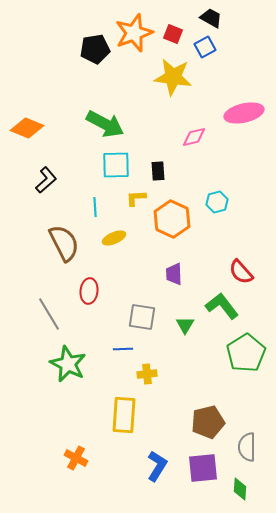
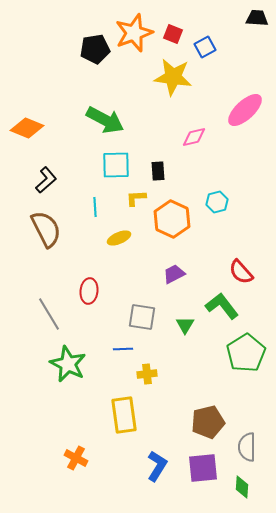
black trapezoid: moved 46 px right; rotated 25 degrees counterclockwise
pink ellipse: moved 1 px right, 3 px up; rotated 30 degrees counterclockwise
green arrow: moved 4 px up
yellow ellipse: moved 5 px right
brown semicircle: moved 18 px left, 14 px up
purple trapezoid: rotated 65 degrees clockwise
yellow rectangle: rotated 12 degrees counterclockwise
green diamond: moved 2 px right, 2 px up
